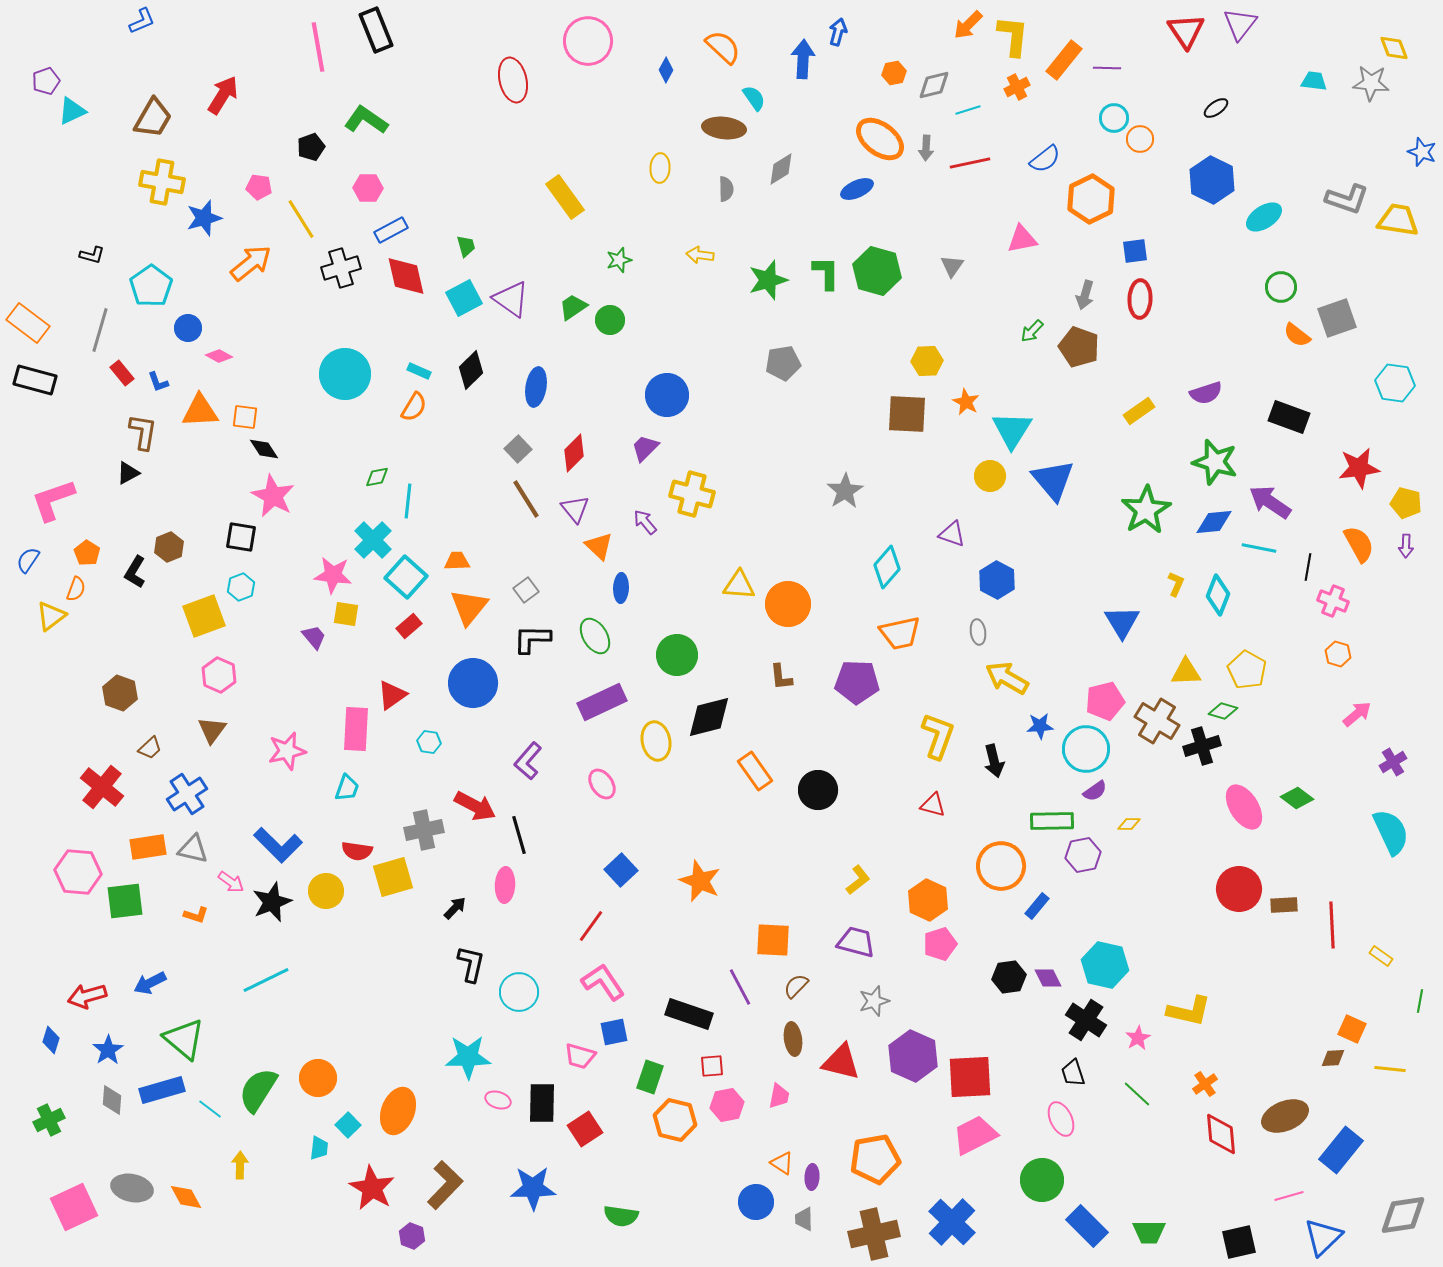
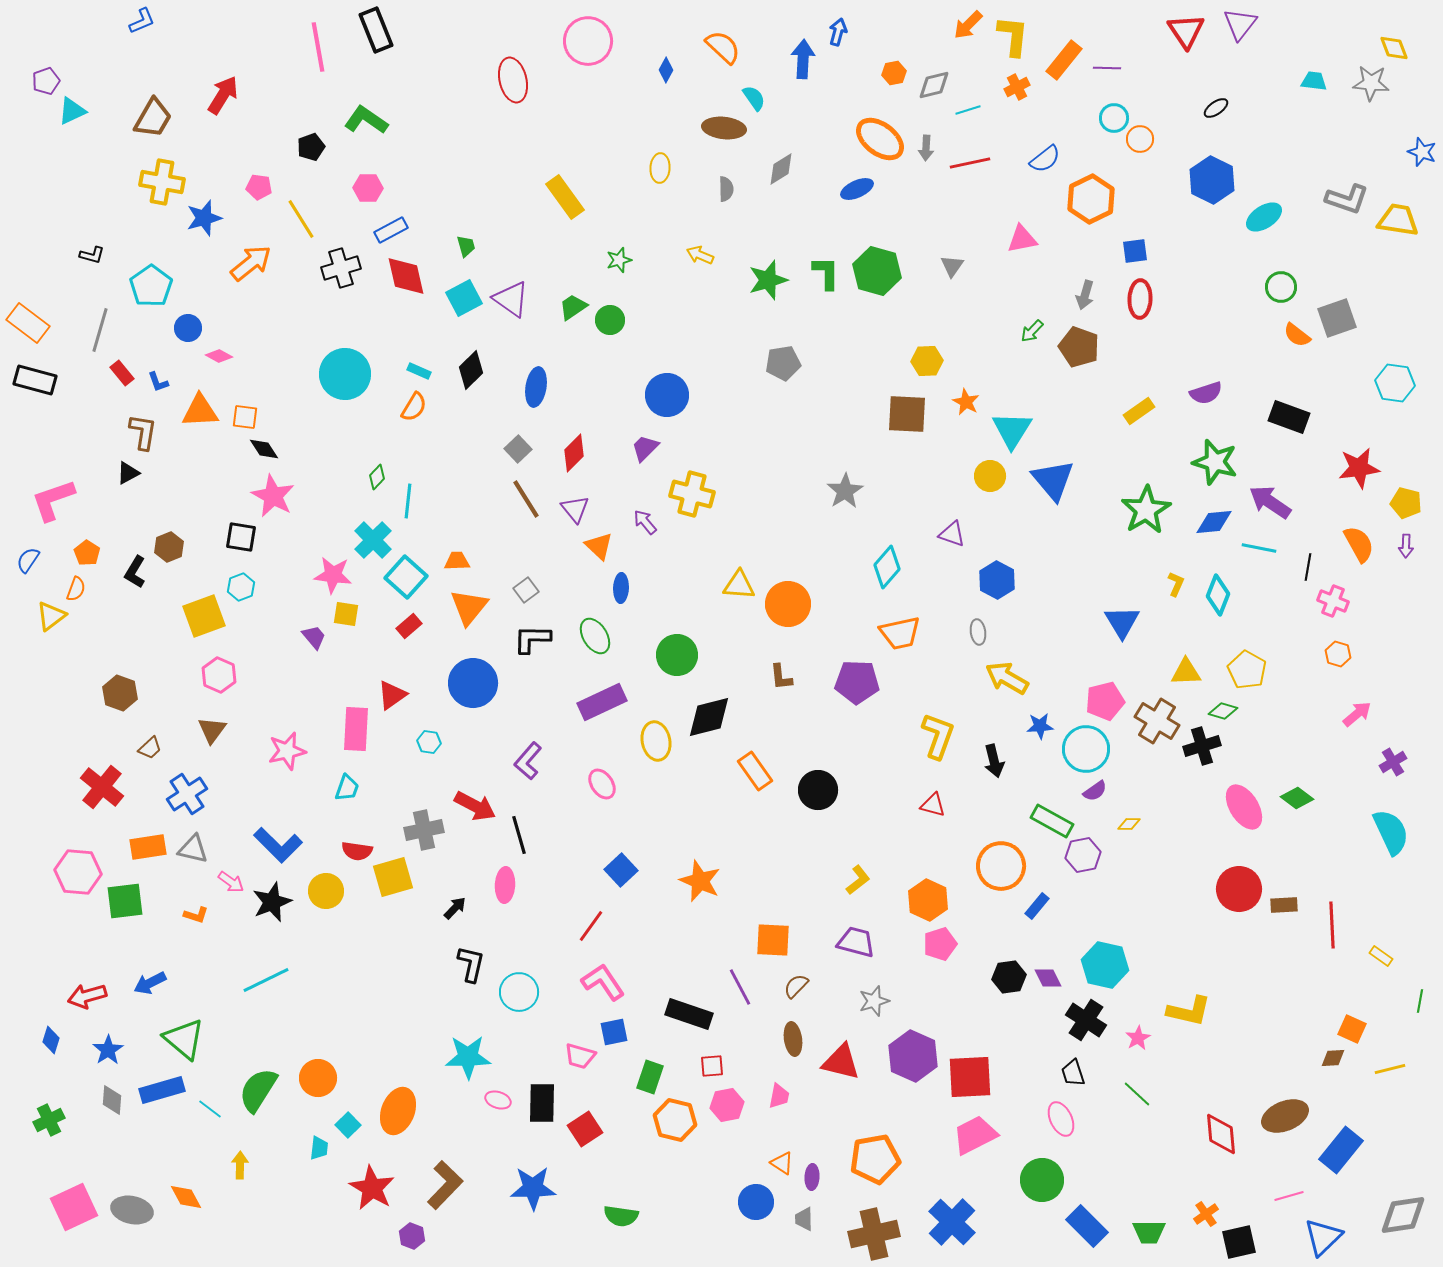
yellow arrow at (700, 255): rotated 16 degrees clockwise
green diamond at (377, 477): rotated 35 degrees counterclockwise
green rectangle at (1052, 821): rotated 30 degrees clockwise
yellow line at (1390, 1069): rotated 20 degrees counterclockwise
orange cross at (1205, 1084): moved 1 px right, 130 px down
gray ellipse at (132, 1188): moved 22 px down
